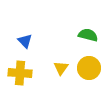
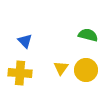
yellow circle: moved 3 px left, 2 px down
